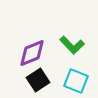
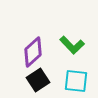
purple diamond: moved 1 px right, 1 px up; rotated 20 degrees counterclockwise
cyan square: rotated 15 degrees counterclockwise
